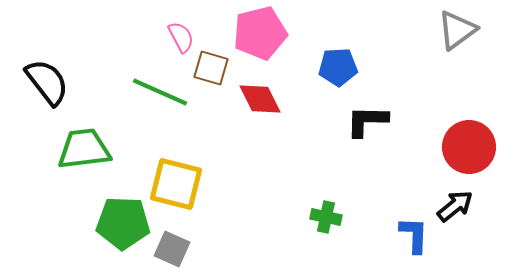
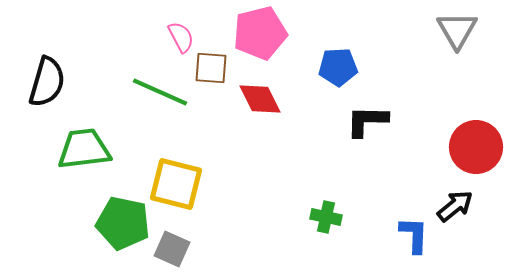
gray triangle: rotated 24 degrees counterclockwise
brown square: rotated 12 degrees counterclockwise
black semicircle: rotated 54 degrees clockwise
red circle: moved 7 px right
green pentagon: rotated 10 degrees clockwise
